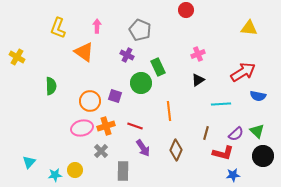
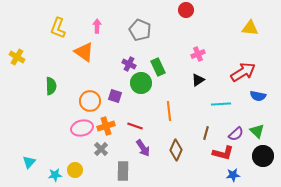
yellow triangle: moved 1 px right
purple cross: moved 2 px right, 9 px down
gray cross: moved 2 px up
